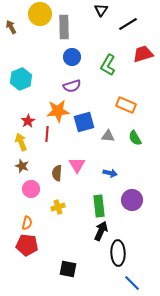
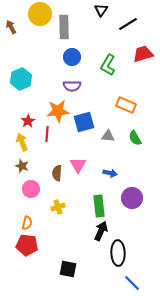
purple semicircle: rotated 18 degrees clockwise
yellow arrow: moved 1 px right
pink triangle: moved 1 px right
purple circle: moved 2 px up
